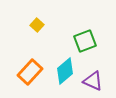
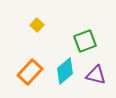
purple triangle: moved 3 px right, 6 px up; rotated 10 degrees counterclockwise
